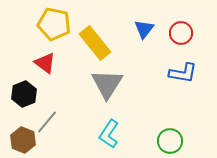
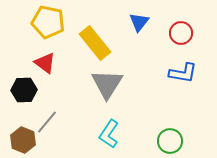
yellow pentagon: moved 6 px left, 2 px up
blue triangle: moved 5 px left, 7 px up
black hexagon: moved 4 px up; rotated 20 degrees clockwise
